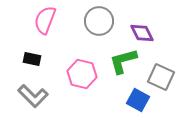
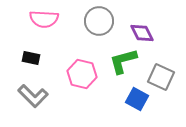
pink semicircle: moved 1 px left, 1 px up; rotated 108 degrees counterclockwise
black rectangle: moved 1 px left, 1 px up
blue square: moved 1 px left, 1 px up
